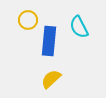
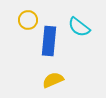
cyan semicircle: rotated 25 degrees counterclockwise
yellow semicircle: moved 2 px right, 1 px down; rotated 20 degrees clockwise
